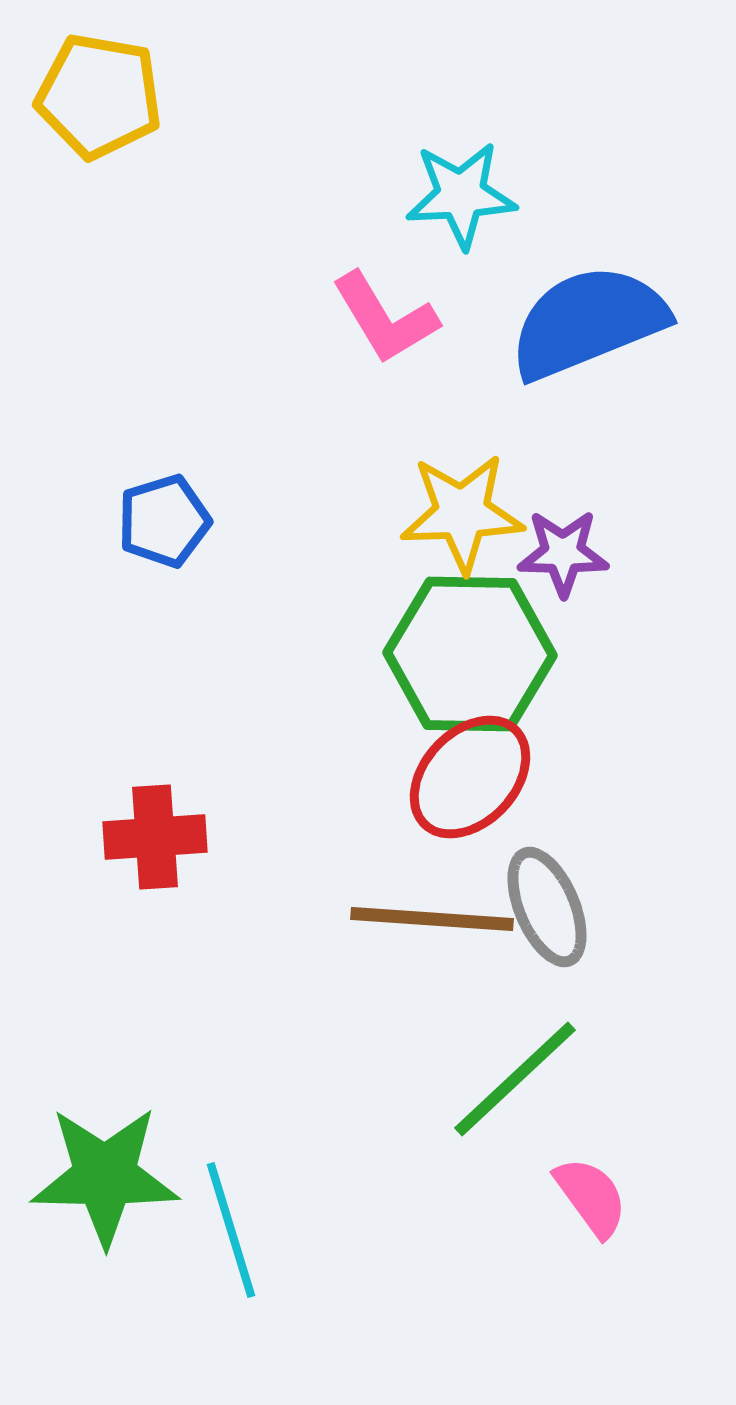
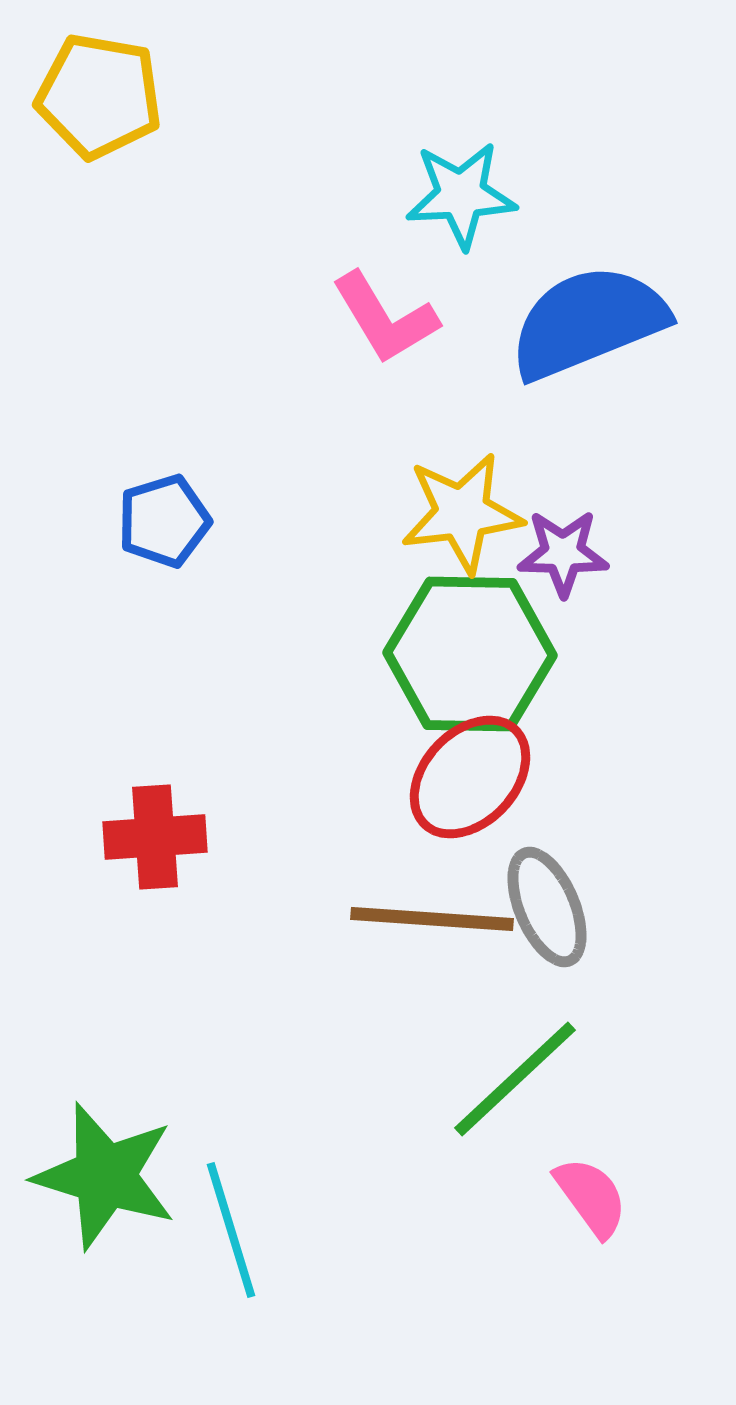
yellow star: rotated 5 degrees counterclockwise
green star: rotated 16 degrees clockwise
